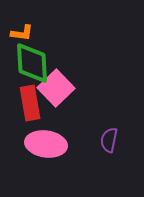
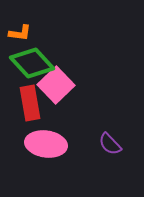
orange L-shape: moved 2 px left
green diamond: rotated 39 degrees counterclockwise
pink square: moved 3 px up
purple semicircle: moved 1 px right, 4 px down; rotated 55 degrees counterclockwise
